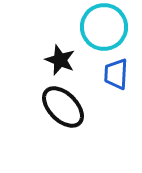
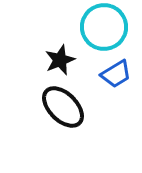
black star: rotated 28 degrees clockwise
blue trapezoid: rotated 124 degrees counterclockwise
